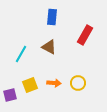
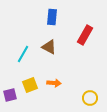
cyan line: moved 2 px right
yellow circle: moved 12 px right, 15 px down
